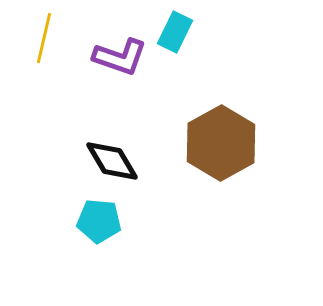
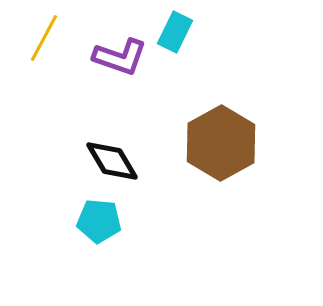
yellow line: rotated 15 degrees clockwise
